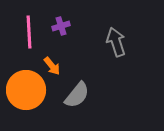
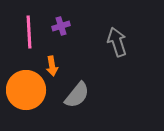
gray arrow: moved 1 px right
orange arrow: rotated 30 degrees clockwise
